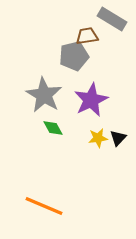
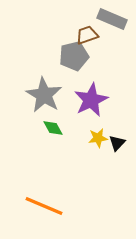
gray rectangle: rotated 8 degrees counterclockwise
brown trapezoid: moved 1 px up; rotated 10 degrees counterclockwise
black triangle: moved 1 px left, 5 px down
